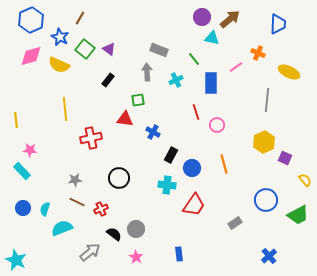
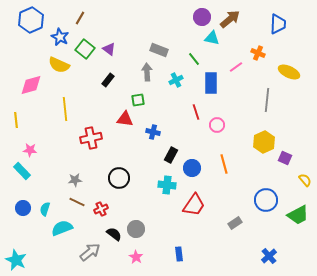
pink diamond at (31, 56): moved 29 px down
blue cross at (153, 132): rotated 16 degrees counterclockwise
